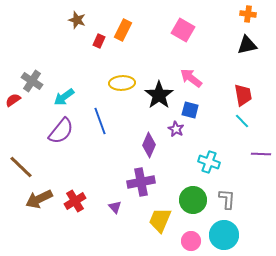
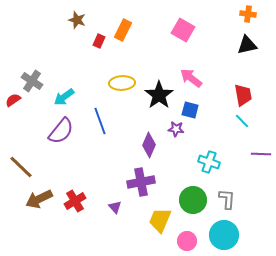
purple star: rotated 21 degrees counterclockwise
pink circle: moved 4 px left
